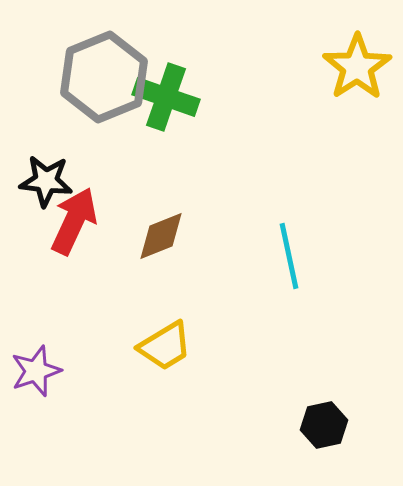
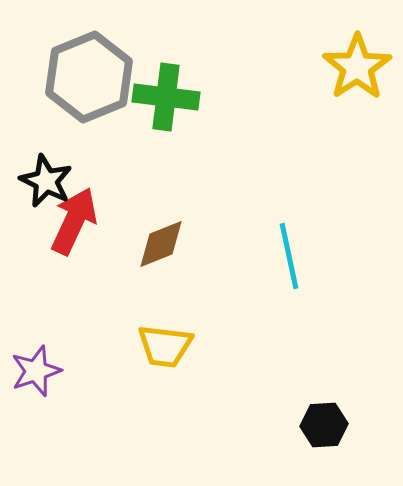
gray hexagon: moved 15 px left
green cross: rotated 12 degrees counterclockwise
black star: rotated 20 degrees clockwise
brown diamond: moved 8 px down
yellow trapezoid: rotated 38 degrees clockwise
black hexagon: rotated 9 degrees clockwise
